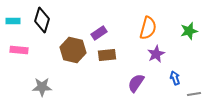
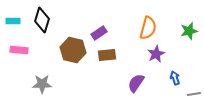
gray star: moved 3 px up
